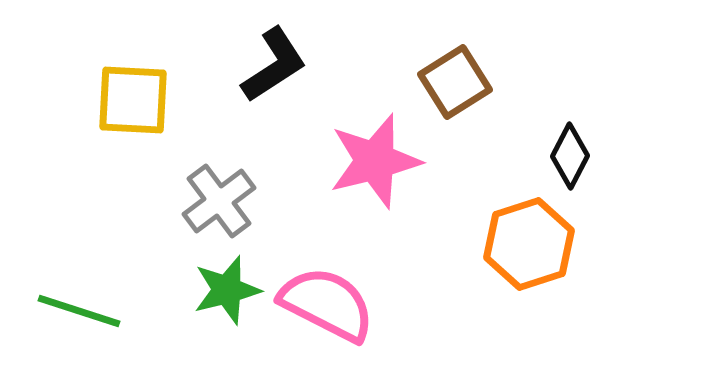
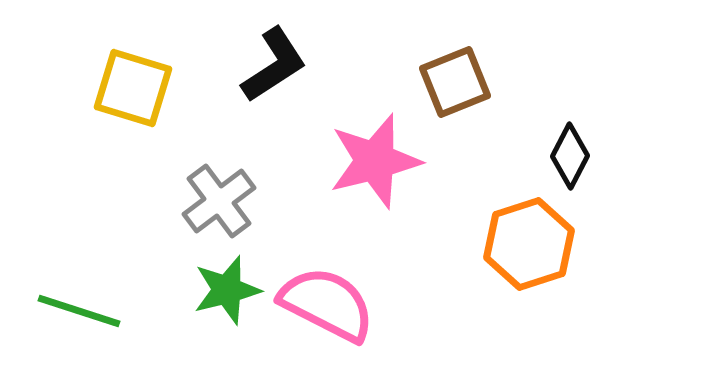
brown square: rotated 10 degrees clockwise
yellow square: moved 12 px up; rotated 14 degrees clockwise
